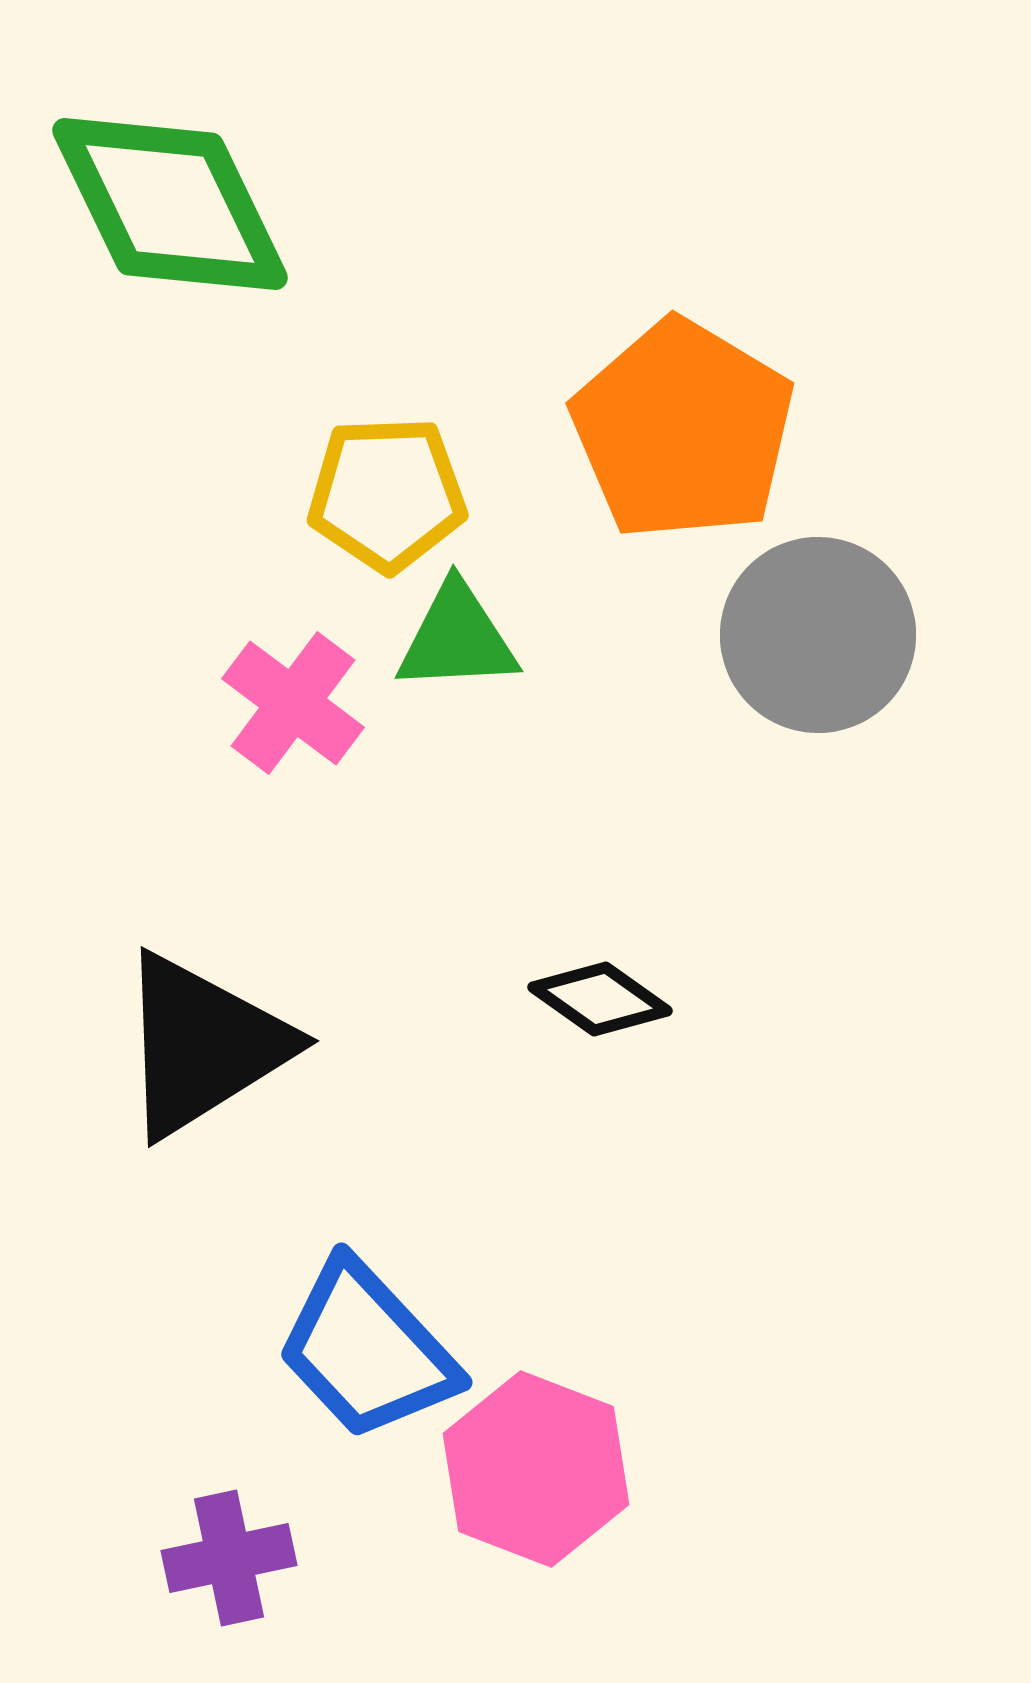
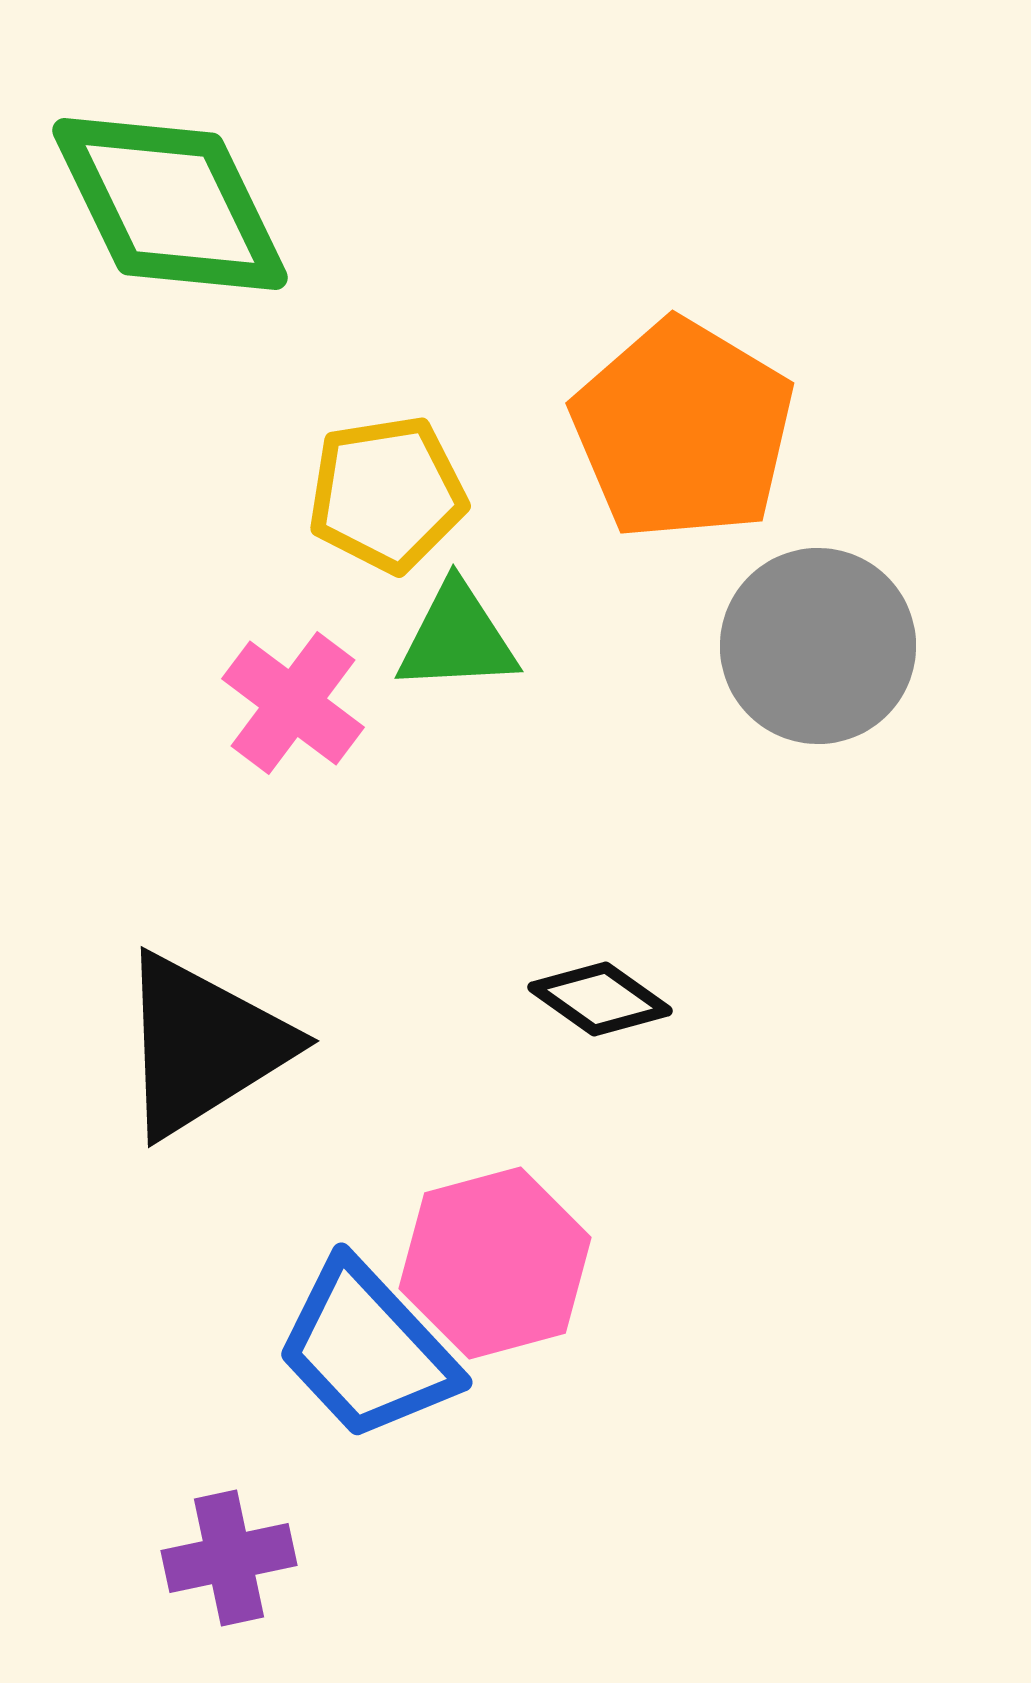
yellow pentagon: rotated 7 degrees counterclockwise
gray circle: moved 11 px down
pink hexagon: moved 41 px left, 206 px up; rotated 24 degrees clockwise
